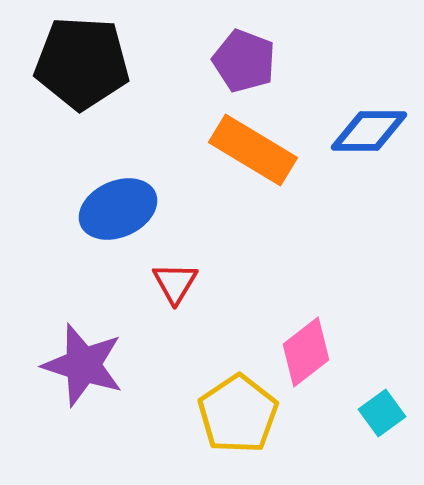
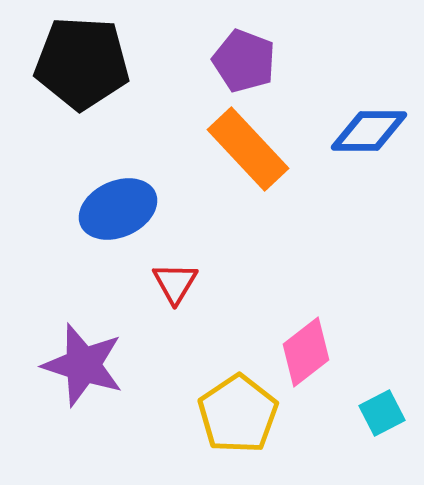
orange rectangle: moved 5 px left, 1 px up; rotated 16 degrees clockwise
cyan square: rotated 9 degrees clockwise
